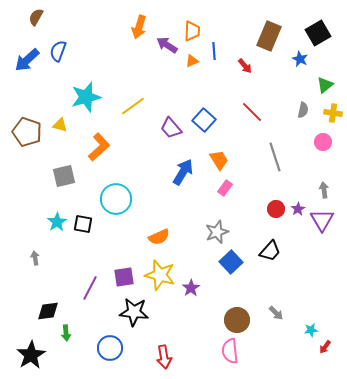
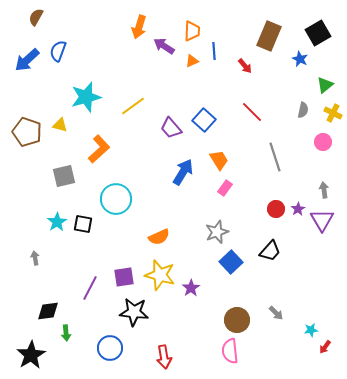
purple arrow at (167, 45): moved 3 px left, 1 px down
yellow cross at (333, 113): rotated 18 degrees clockwise
orange L-shape at (99, 147): moved 2 px down
